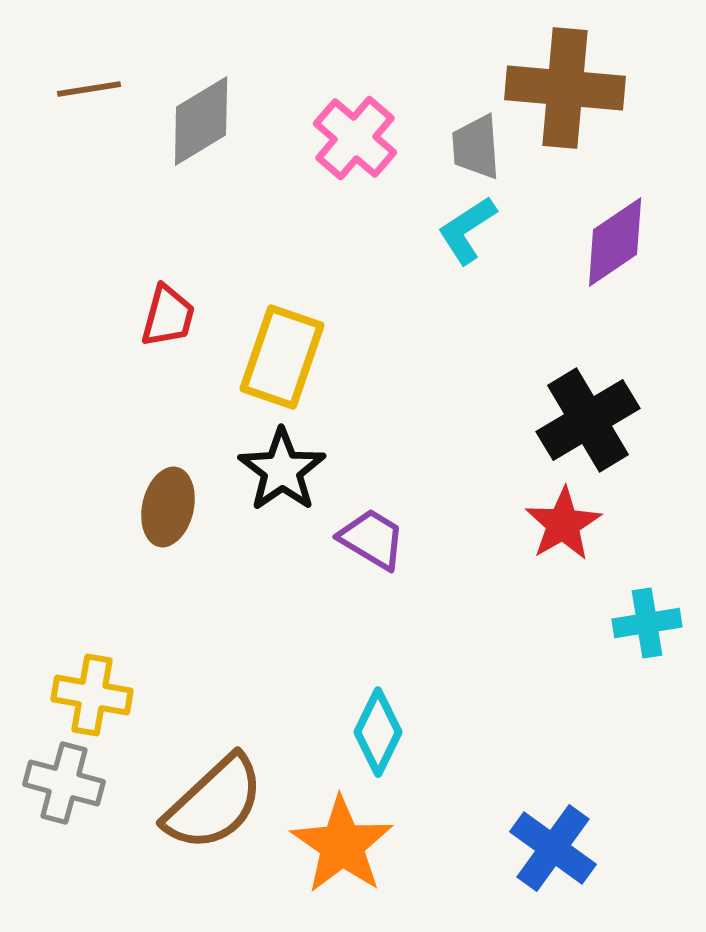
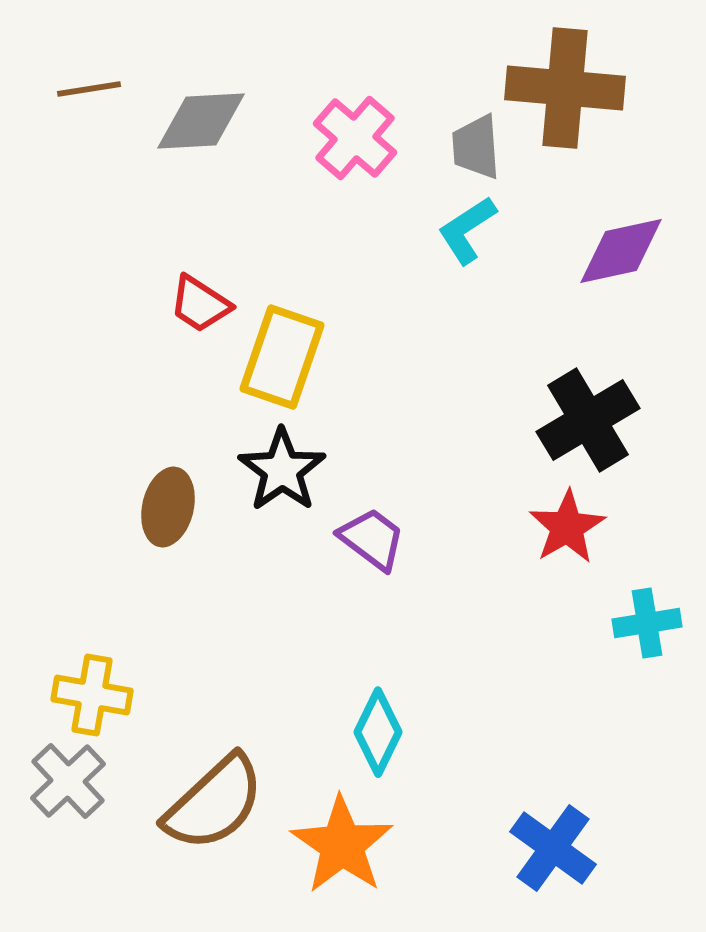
gray diamond: rotated 28 degrees clockwise
purple diamond: moved 6 px right, 9 px down; rotated 22 degrees clockwise
red trapezoid: moved 32 px right, 12 px up; rotated 108 degrees clockwise
red star: moved 4 px right, 3 px down
purple trapezoid: rotated 6 degrees clockwise
gray cross: moved 4 px right, 2 px up; rotated 32 degrees clockwise
